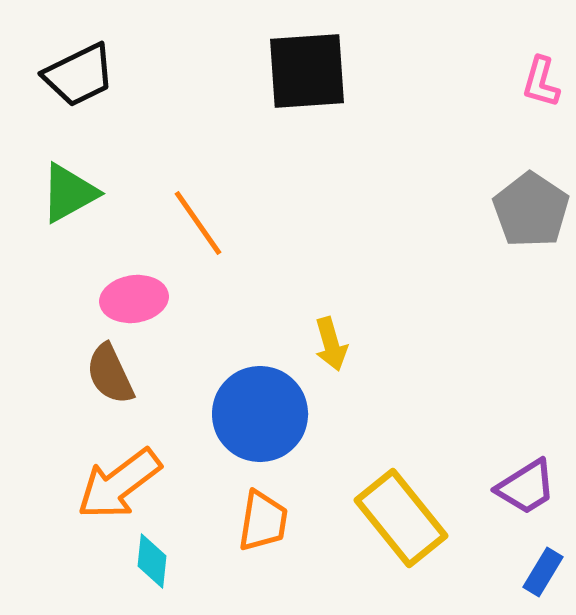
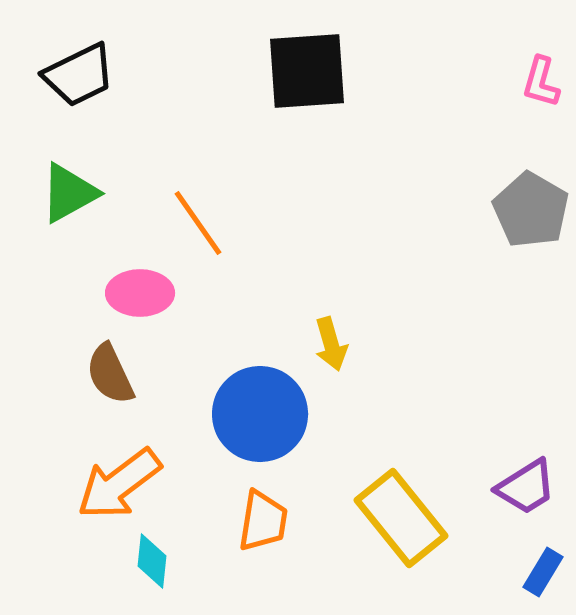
gray pentagon: rotated 4 degrees counterclockwise
pink ellipse: moved 6 px right, 6 px up; rotated 8 degrees clockwise
